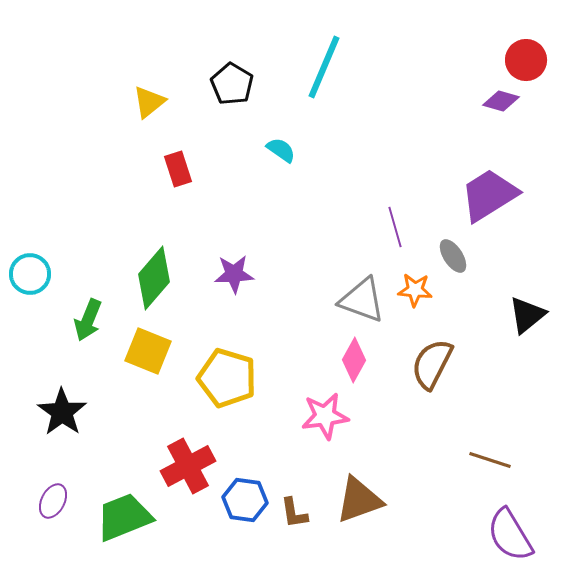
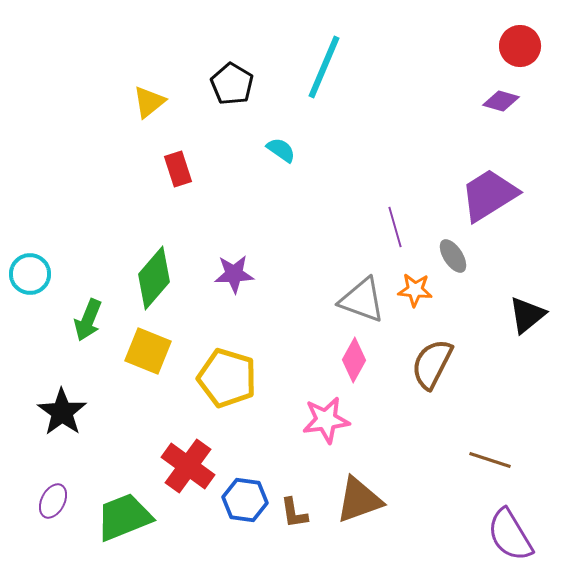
red circle: moved 6 px left, 14 px up
pink star: moved 1 px right, 4 px down
red cross: rotated 26 degrees counterclockwise
